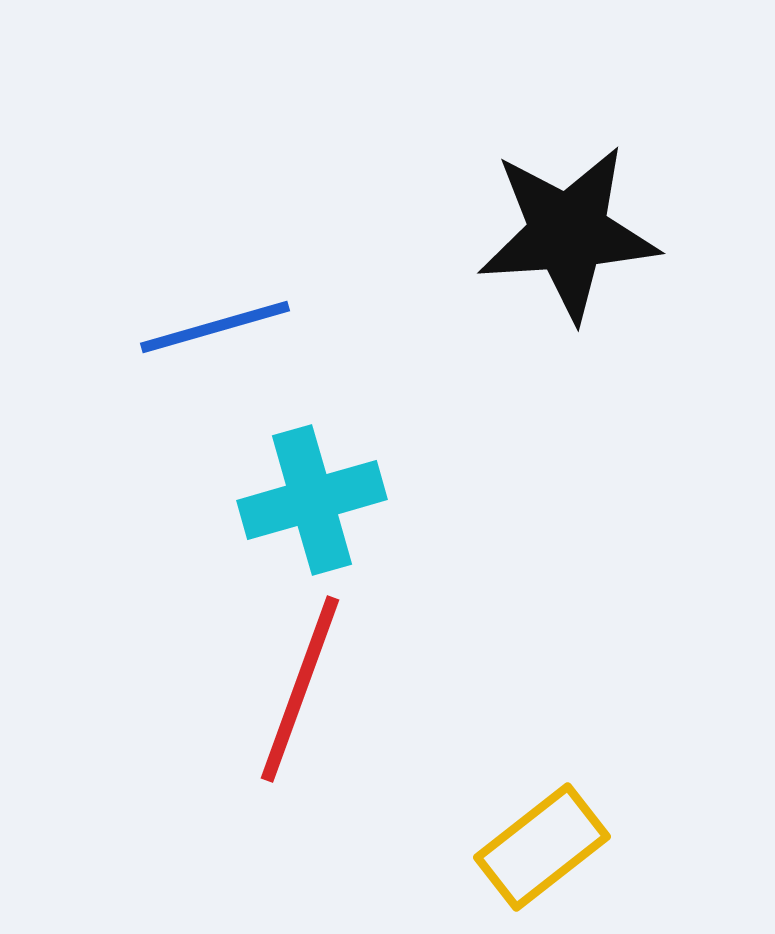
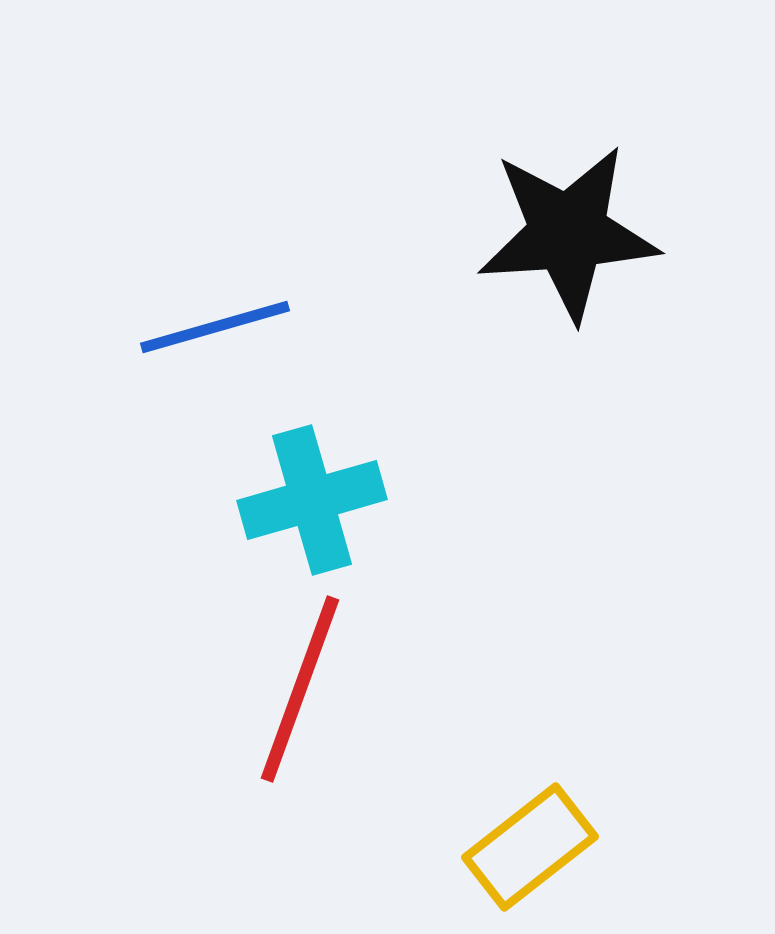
yellow rectangle: moved 12 px left
